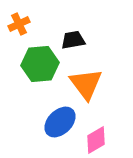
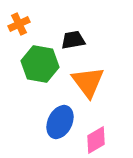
green hexagon: rotated 15 degrees clockwise
orange triangle: moved 2 px right, 2 px up
blue ellipse: rotated 20 degrees counterclockwise
